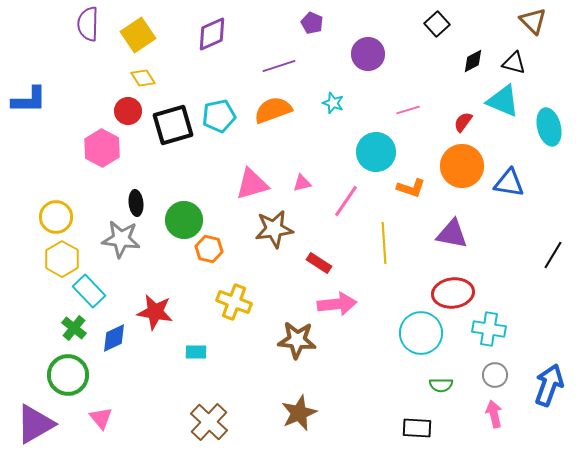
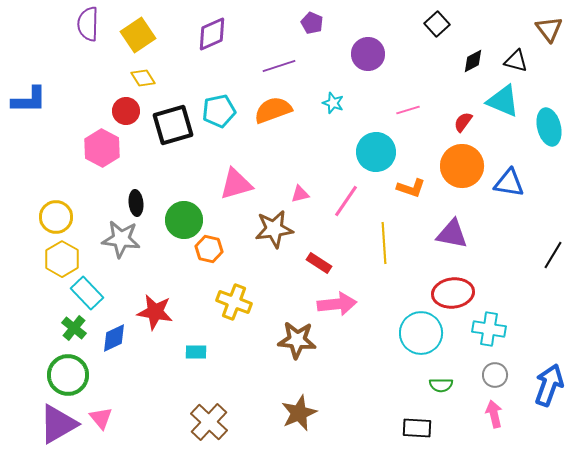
brown triangle at (533, 21): moved 16 px right, 8 px down; rotated 8 degrees clockwise
black triangle at (514, 63): moved 2 px right, 2 px up
red circle at (128, 111): moved 2 px left
cyan pentagon at (219, 116): moved 5 px up
pink triangle at (302, 183): moved 2 px left, 11 px down
pink triangle at (252, 184): moved 16 px left
cyan rectangle at (89, 291): moved 2 px left, 2 px down
purple triangle at (35, 424): moved 23 px right
